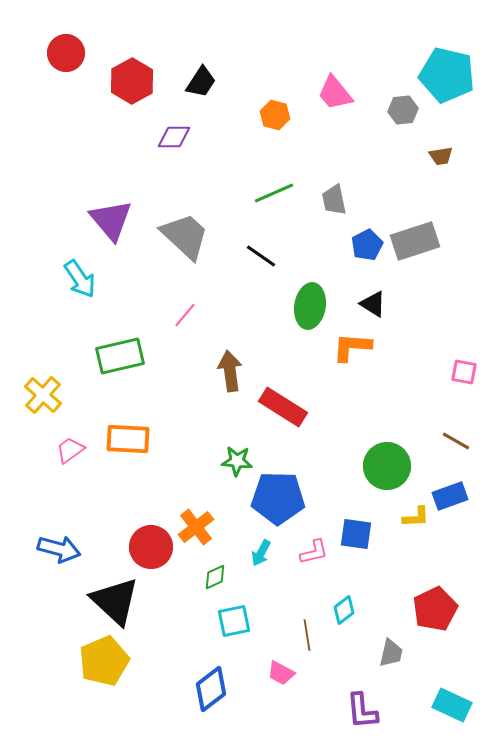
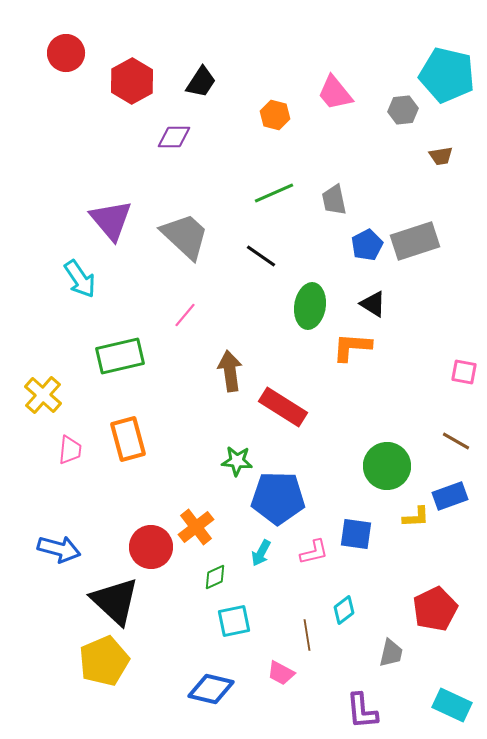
orange rectangle at (128, 439): rotated 72 degrees clockwise
pink trapezoid at (70, 450): rotated 132 degrees clockwise
blue diamond at (211, 689): rotated 51 degrees clockwise
